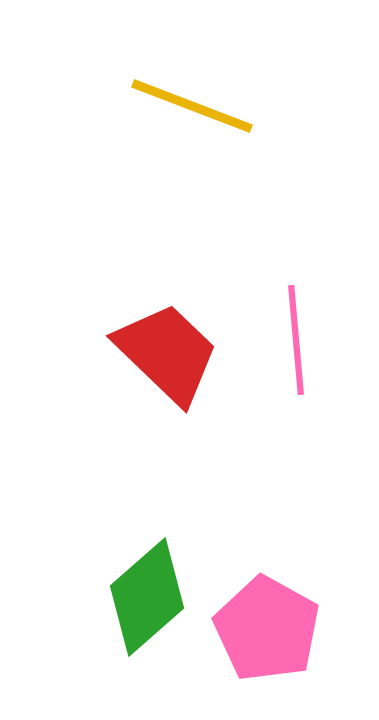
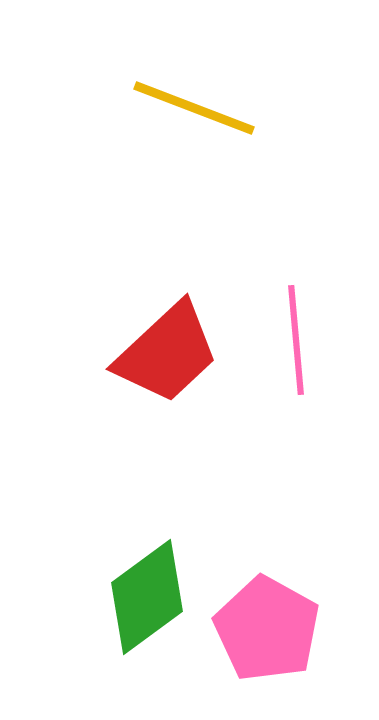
yellow line: moved 2 px right, 2 px down
red trapezoid: rotated 93 degrees clockwise
green diamond: rotated 5 degrees clockwise
